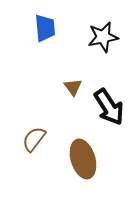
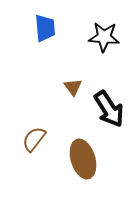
black star: moved 1 px right; rotated 16 degrees clockwise
black arrow: moved 2 px down
